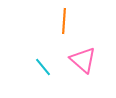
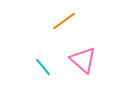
orange line: rotated 50 degrees clockwise
